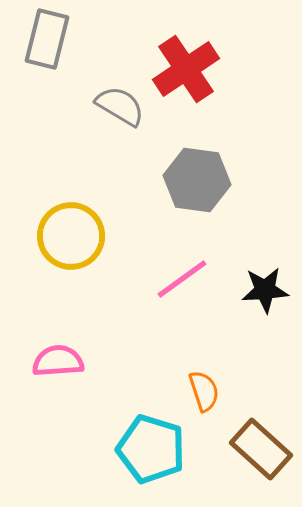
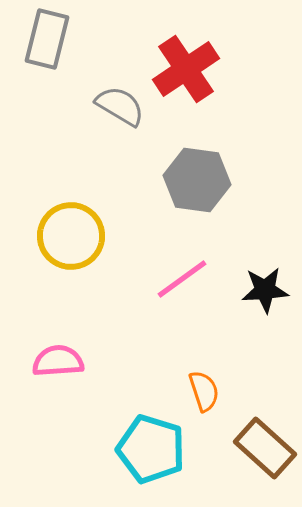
brown rectangle: moved 4 px right, 1 px up
